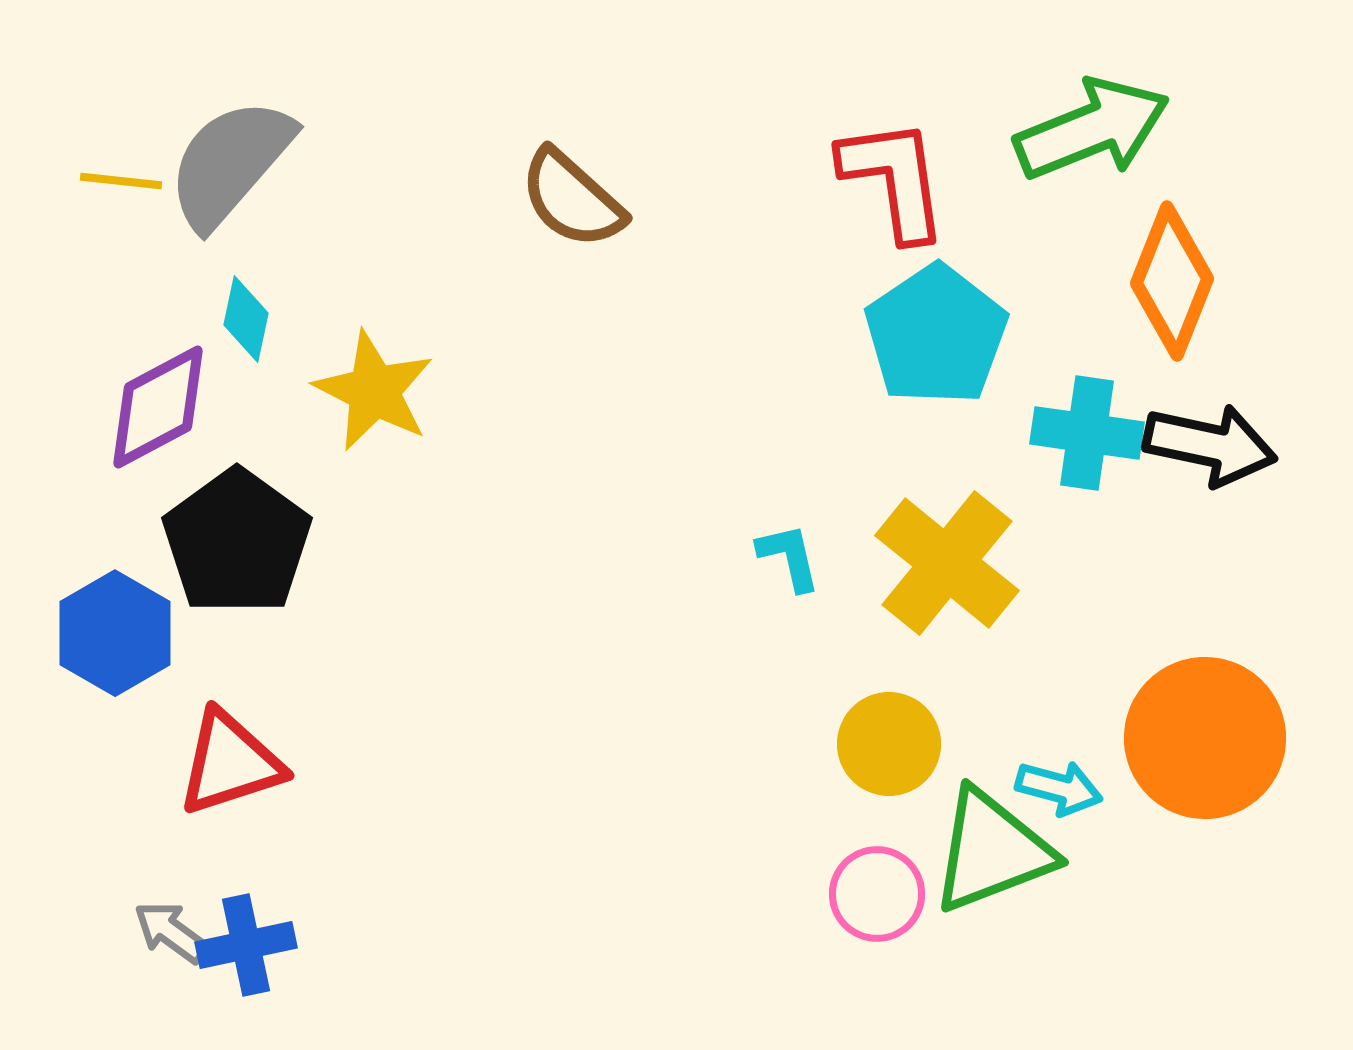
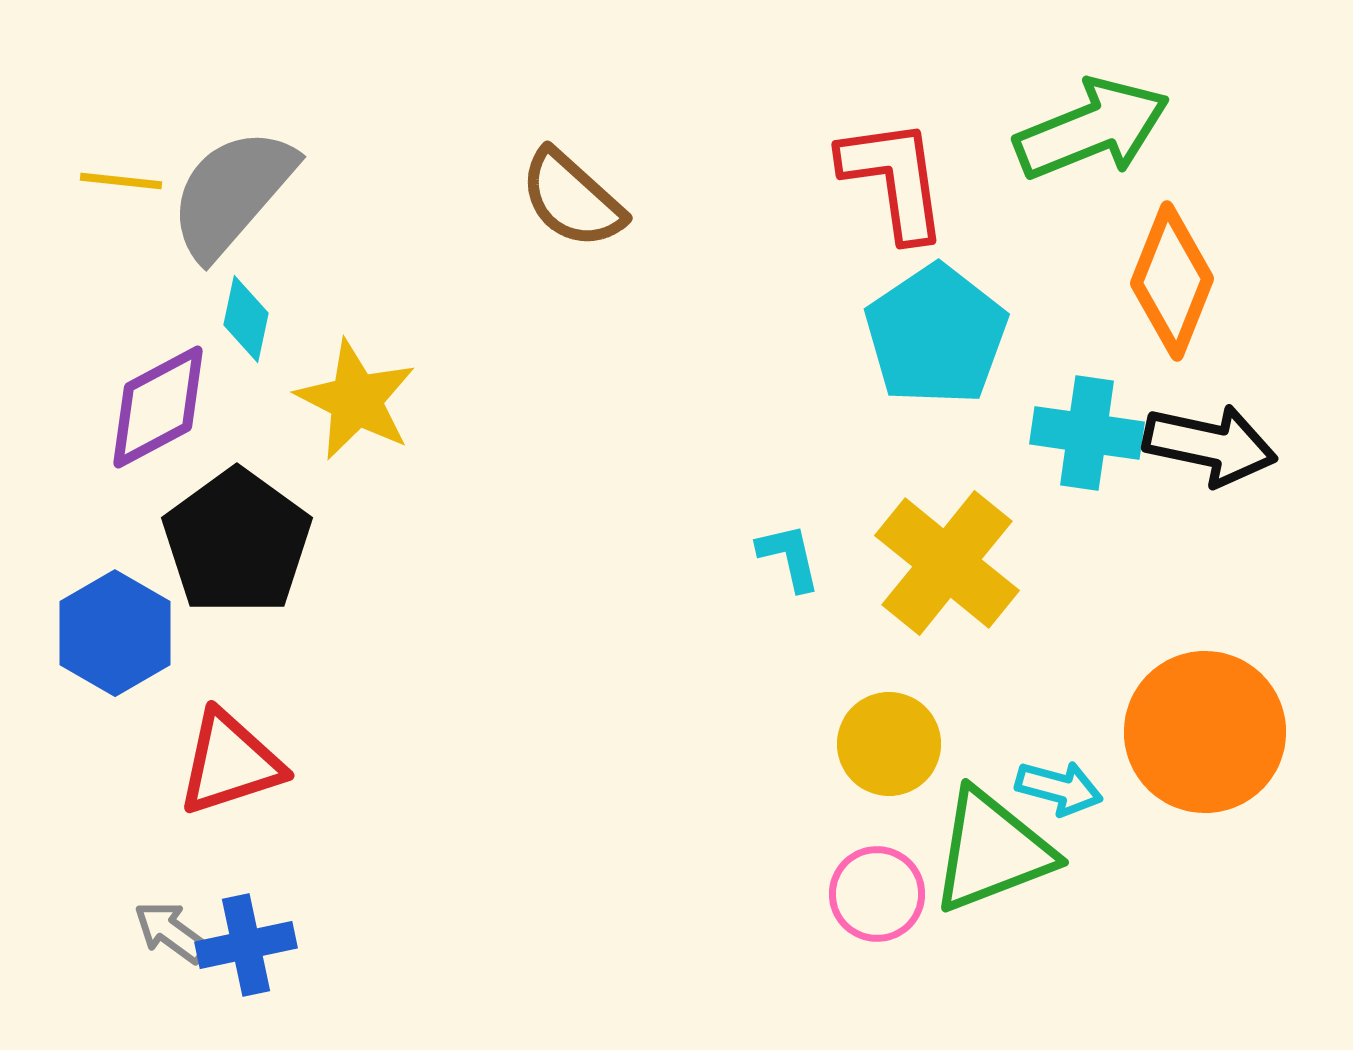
gray semicircle: moved 2 px right, 30 px down
yellow star: moved 18 px left, 9 px down
orange circle: moved 6 px up
